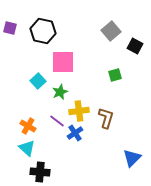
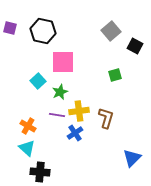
purple line: moved 6 px up; rotated 28 degrees counterclockwise
